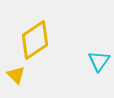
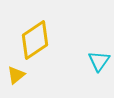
yellow triangle: rotated 36 degrees clockwise
